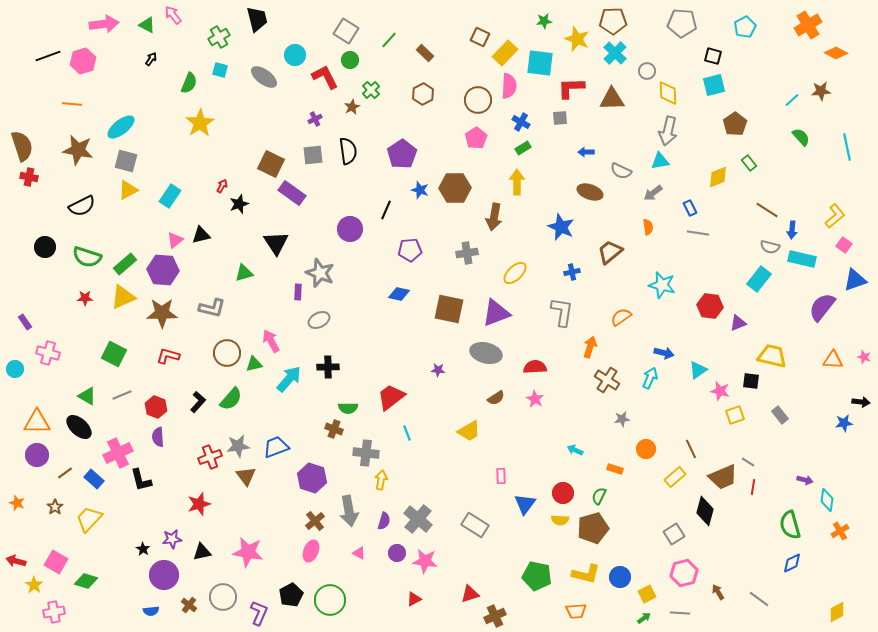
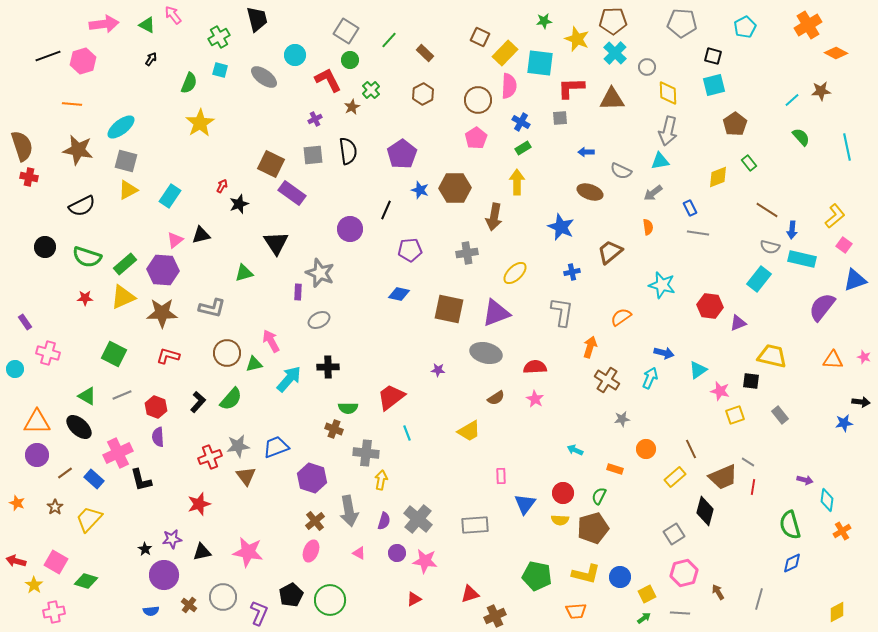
gray circle at (647, 71): moved 4 px up
red L-shape at (325, 77): moved 3 px right, 3 px down
gray rectangle at (475, 525): rotated 36 degrees counterclockwise
orange cross at (840, 531): moved 2 px right
black star at (143, 549): moved 2 px right
gray line at (759, 599): rotated 70 degrees clockwise
